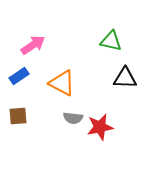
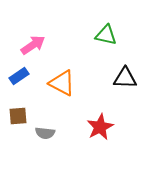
green triangle: moved 5 px left, 6 px up
gray semicircle: moved 28 px left, 15 px down
red star: rotated 16 degrees counterclockwise
